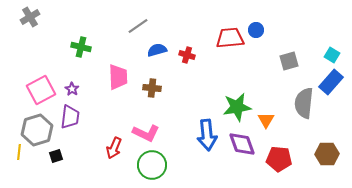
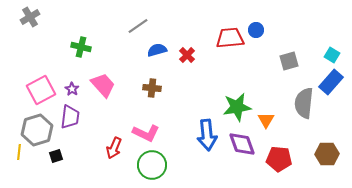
red cross: rotated 28 degrees clockwise
pink trapezoid: moved 15 px left, 8 px down; rotated 40 degrees counterclockwise
